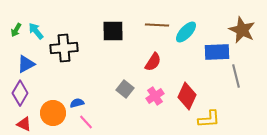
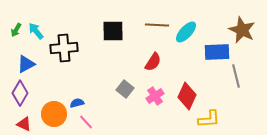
orange circle: moved 1 px right, 1 px down
